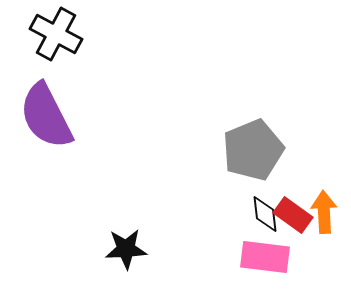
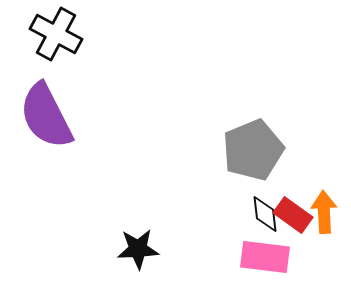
black star: moved 12 px right
